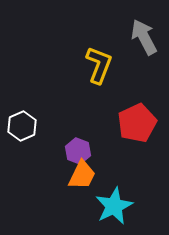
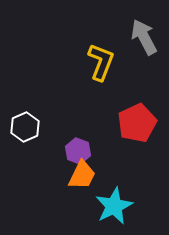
yellow L-shape: moved 2 px right, 3 px up
white hexagon: moved 3 px right, 1 px down
